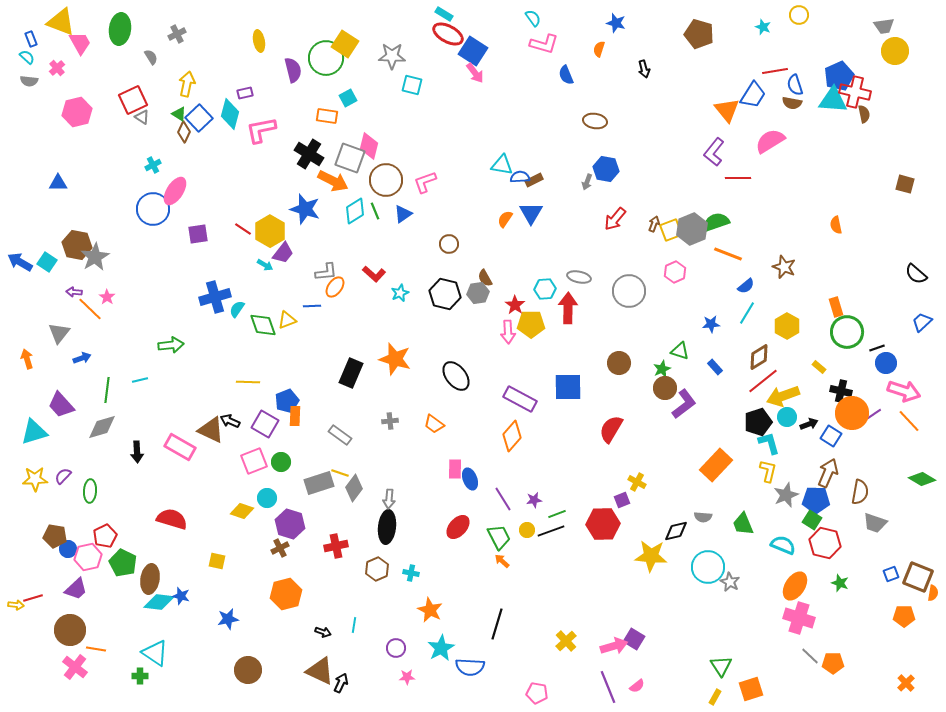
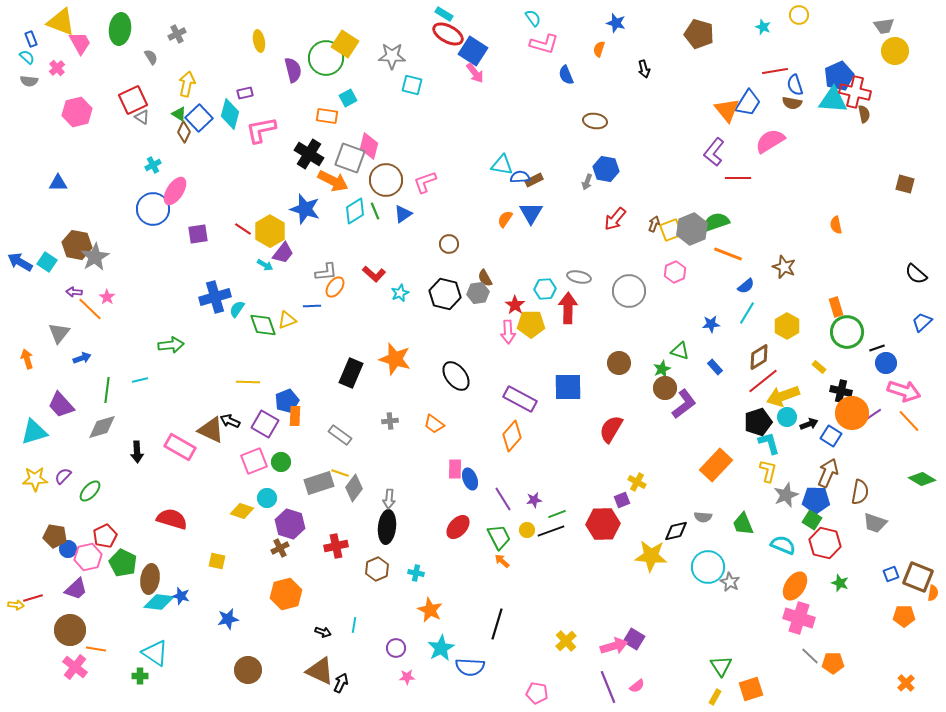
blue trapezoid at (753, 95): moved 5 px left, 8 px down
green ellipse at (90, 491): rotated 40 degrees clockwise
cyan cross at (411, 573): moved 5 px right
